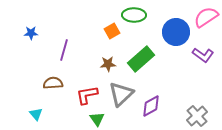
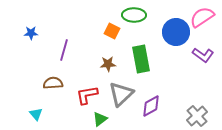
pink semicircle: moved 4 px left
orange square: rotated 35 degrees counterclockwise
green rectangle: rotated 60 degrees counterclockwise
green triangle: moved 3 px right; rotated 28 degrees clockwise
